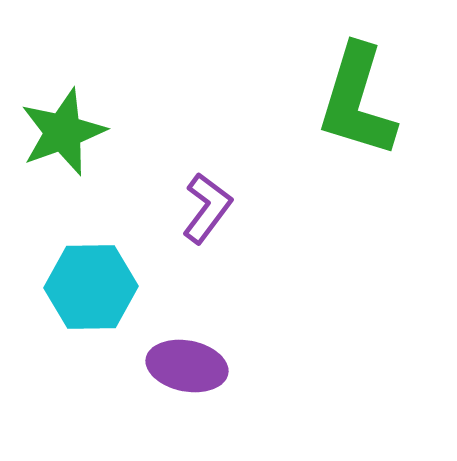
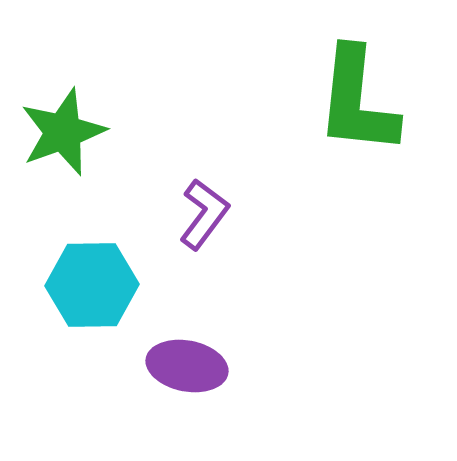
green L-shape: rotated 11 degrees counterclockwise
purple L-shape: moved 3 px left, 6 px down
cyan hexagon: moved 1 px right, 2 px up
